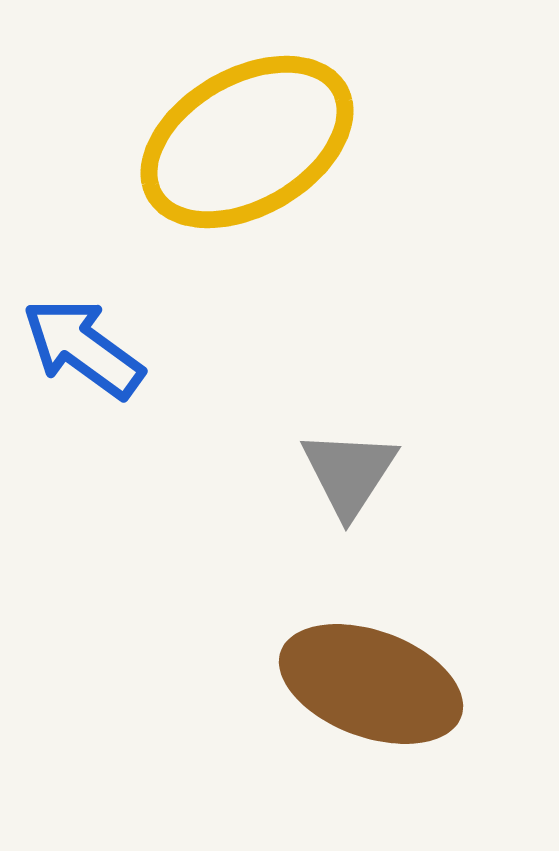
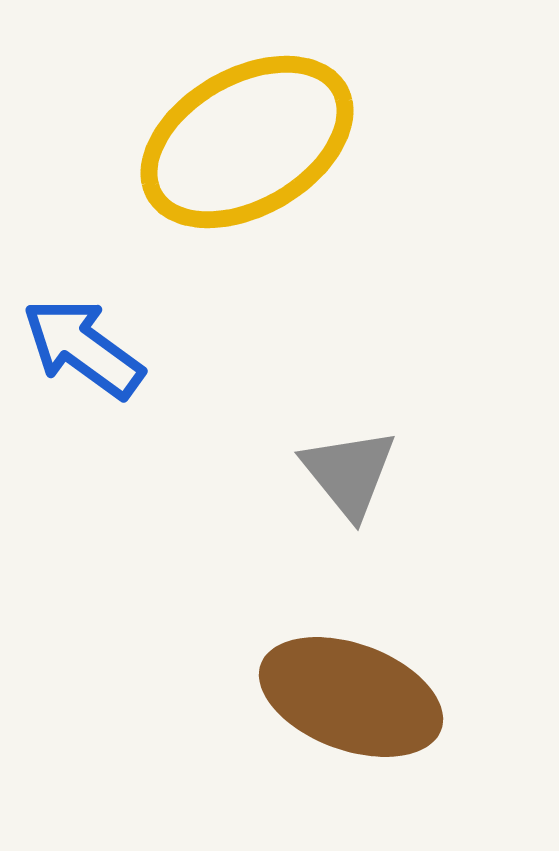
gray triangle: rotated 12 degrees counterclockwise
brown ellipse: moved 20 px left, 13 px down
